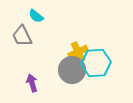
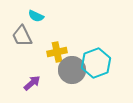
cyan semicircle: rotated 14 degrees counterclockwise
yellow cross: moved 21 px left; rotated 12 degrees clockwise
cyan hexagon: rotated 16 degrees counterclockwise
purple arrow: rotated 66 degrees clockwise
